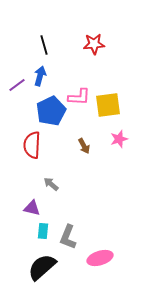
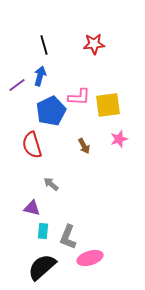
red semicircle: rotated 20 degrees counterclockwise
pink ellipse: moved 10 px left
